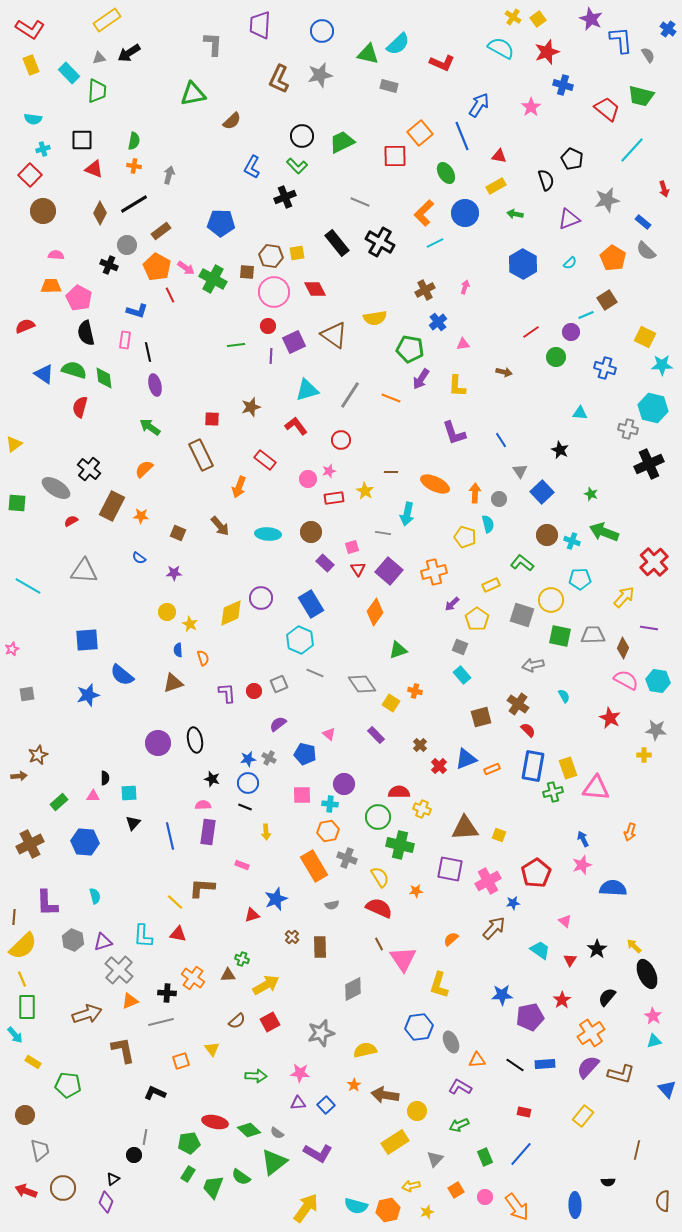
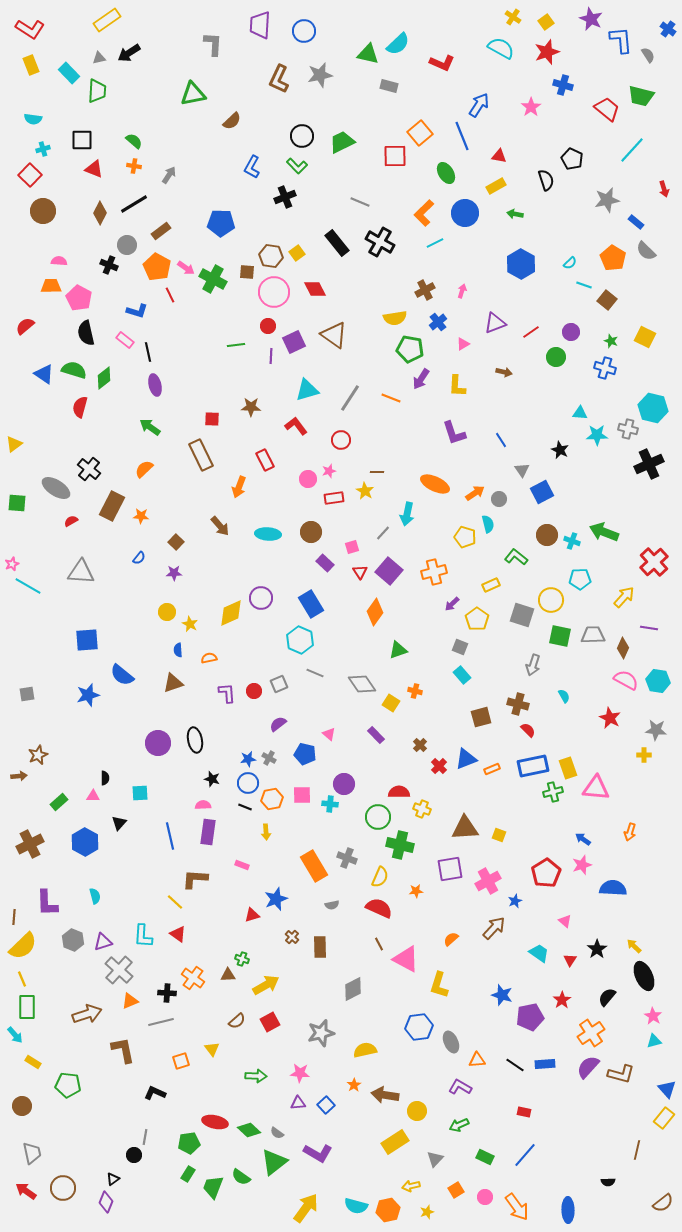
yellow square at (538, 19): moved 8 px right, 3 px down
blue circle at (322, 31): moved 18 px left
green semicircle at (134, 141): rotated 60 degrees counterclockwise
gray arrow at (169, 175): rotated 18 degrees clockwise
purple triangle at (569, 219): moved 74 px left, 104 px down
blue rectangle at (643, 222): moved 7 px left
yellow square at (297, 253): rotated 28 degrees counterclockwise
pink semicircle at (56, 255): moved 3 px right, 6 px down
blue hexagon at (523, 264): moved 2 px left
pink arrow at (465, 287): moved 3 px left, 4 px down
brown square at (607, 300): rotated 18 degrees counterclockwise
cyan line at (586, 315): moved 2 px left, 30 px up; rotated 42 degrees clockwise
yellow semicircle at (375, 318): moved 20 px right
red semicircle at (25, 326): rotated 18 degrees counterclockwise
pink rectangle at (125, 340): rotated 60 degrees counterclockwise
pink triangle at (463, 344): rotated 24 degrees counterclockwise
cyan star at (662, 365): moved 65 px left, 70 px down
green diamond at (104, 378): rotated 60 degrees clockwise
gray line at (350, 395): moved 3 px down
brown star at (251, 407): rotated 18 degrees clockwise
red rectangle at (265, 460): rotated 25 degrees clockwise
gray triangle at (520, 471): moved 2 px right, 1 px up
brown line at (391, 472): moved 14 px left
blue square at (542, 492): rotated 15 degrees clockwise
orange arrow at (475, 493): rotated 54 degrees clockwise
green star at (591, 494): moved 20 px right, 153 px up
brown square at (178, 533): moved 2 px left, 9 px down; rotated 21 degrees clockwise
gray line at (383, 533): rotated 56 degrees counterclockwise
blue semicircle at (139, 558): rotated 88 degrees counterclockwise
green L-shape at (522, 563): moved 6 px left, 6 px up
red triangle at (358, 569): moved 2 px right, 3 px down
gray triangle at (84, 571): moved 3 px left, 1 px down
pink star at (12, 649): moved 85 px up
orange semicircle at (203, 658): moved 6 px right; rotated 84 degrees counterclockwise
gray arrow at (533, 665): rotated 60 degrees counterclockwise
brown cross at (518, 704): rotated 20 degrees counterclockwise
blue rectangle at (533, 766): rotated 68 degrees clockwise
cyan square at (129, 793): moved 11 px right
black triangle at (133, 823): moved 14 px left
orange hexagon at (328, 831): moved 56 px left, 32 px up
blue arrow at (583, 839): rotated 28 degrees counterclockwise
blue hexagon at (85, 842): rotated 24 degrees clockwise
purple square at (450, 869): rotated 20 degrees counterclockwise
red pentagon at (536, 873): moved 10 px right
yellow semicircle at (380, 877): rotated 55 degrees clockwise
brown L-shape at (202, 888): moved 7 px left, 9 px up
blue star at (513, 903): moved 2 px right, 2 px up; rotated 16 degrees counterclockwise
red triangle at (178, 934): rotated 24 degrees clockwise
cyan trapezoid at (540, 950): moved 1 px left, 3 px down
pink triangle at (403, 959): moved 3 px right; rotated 28 degrees counterclockwise
black ellipse at (647, 974): moved 3 px left, 2 px down
blue star at (502, 995): rotated 20 degrees clockwise
brown circle at (25, 1115): moved 3 px left, 9 px up
yellow rectangle at (583, 1116): moved 81 px right, 2 px down
gray trapezoid at (40, 1150): moved 8 px left, 3 px down
blue line at (521, 1154): moved 4 px right, 1 px down
green rectangle at (485, 1157): rotated 42 degrees counterclockwise
red arrow at (26, 1191): rotated 15 degrees clockwise
brown semicircle at (663, 1201): moved 2 px down; rotated 130 degrees counterclockwise
blue ellipse at (575, 1205): moved 7 px left, 5 px down
